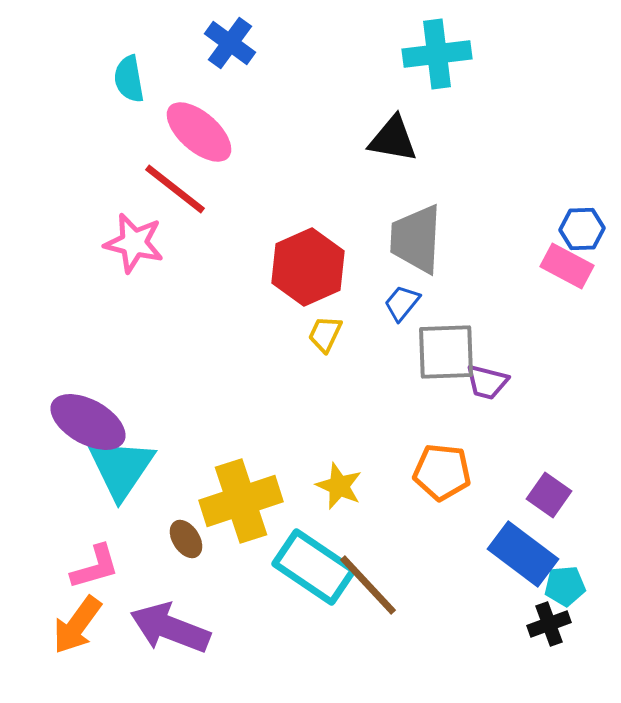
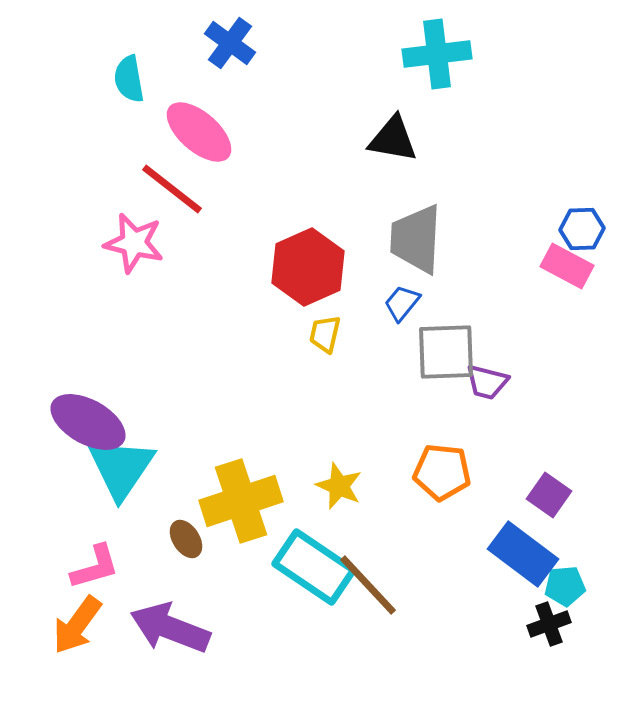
red line: moved 3 px left
yellow trapezoid: rotated 12 degrees counterclockwise
